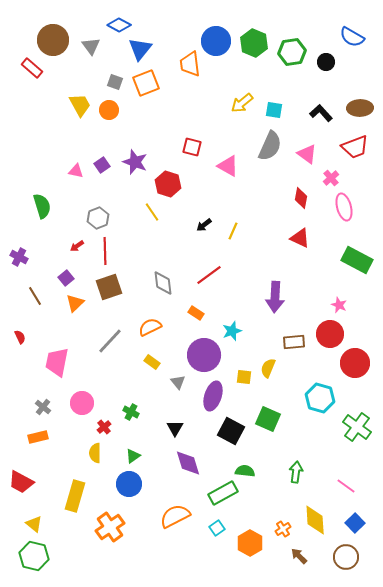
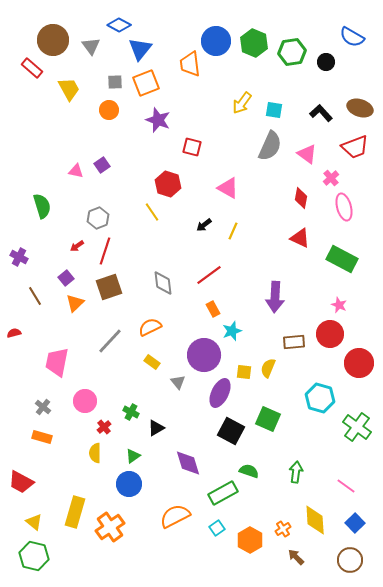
gray square at (115, 82): rotated 21 degrees counterclockwise
yellow arrow at (242, 103): rotated 15 degrees counterclockwise
yellow trapezoid at (80, 105): moved 11 px left, 16 px up
brown ellipse at (360, 108): rotated 20 degrees clockwise
purple star at (135, 162): moved 23 px right, 42 px up
pink triangle at (228, 166): moved 22 px down
red line at (105, 251): rotated 20 degrees clockwise
green rectangle at (357, 260): moved 15 px left, 1 px up
orange rectangle at (196, 313): moved 17 px right, 4 px up; rotated 28 degrees clockwise
red semicircle at (20, 337): moved 6 px left, 4 px up; rotated 80 degrees counterclockwise
red circle at (355, 363): moved 4 px right
yellow square at (244, 377): moved 5 px up
purple ellipse at (213, 396): moved 7 px right, 3 px up; rotated 8 degrees clockwise
pink circle at (82, 403): moved 3 px right, 2 px up
black triangle at (175, 428): moved 19 px left; rotated 30 degrees clockwise
orange rectangle at (38, 437): moved 4 px right; rotated 30 degrees clockwise
green semicircle at (245, 471): moved 4 px right; rotated 12 degrees clockwise
yellow rectangle at (75, 496): moved 16 px down
yellow triangle at (34, 524): moved 2 px up
orange hexagon at (250, 543): moved 3 px up
brown arrow at (299, 556): moved 3 px left, 1 px down
brown circle at (346, 557): moved 4 px right, 3 px down
